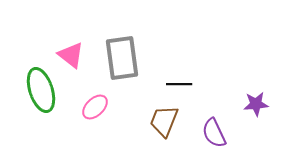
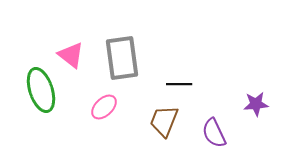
pink ellipse: moved 9 px right
